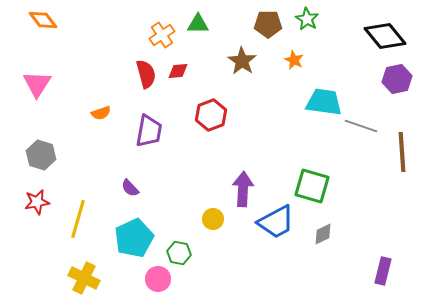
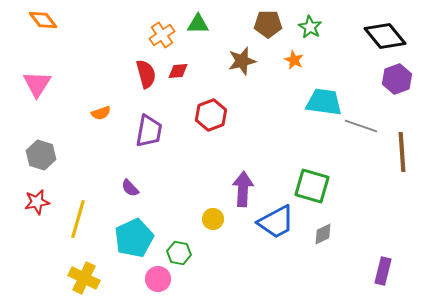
green star: moved 3 px right, 8 px down
brown star: rotated 24 degrees clockwise
purple hexagon: rotated 8 degrees counterclockwise
